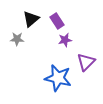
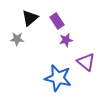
black triangle: moved 1 px left, 1 px up
purple star: moved 1 px right
purple triangle: rotated 36 degrees counterclockwise
